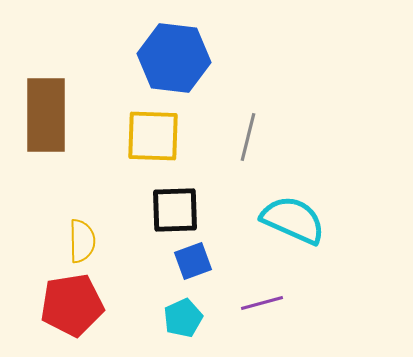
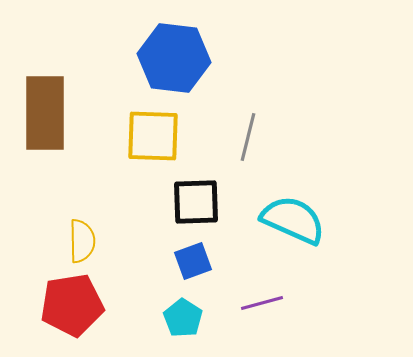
brown rectangle: moved 1 px left, 2 px up
black square: moved 21 px right, 8 px up
cyan pentagon: rotated 15 degrees counterclockwise
